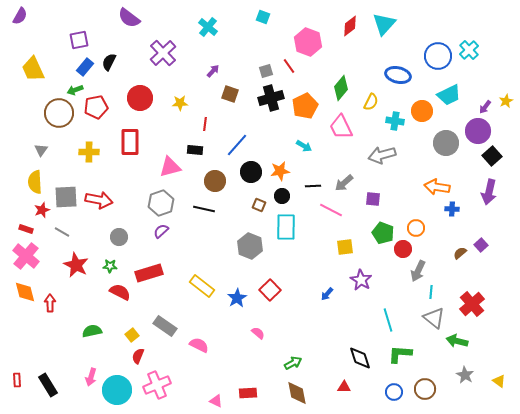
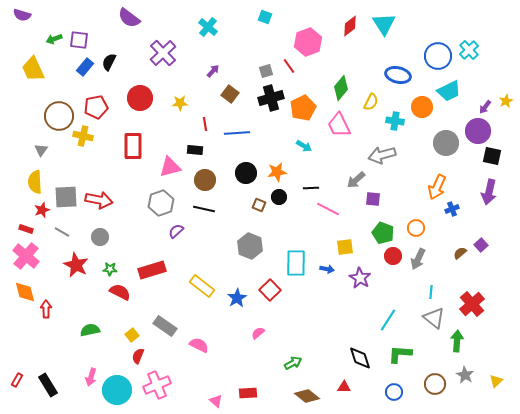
purple semicircle at (20, 16): moved 2 px right, 1 px up; rotated 78 degrees clockwise
cyan square at (263, 17): moved 2 px right
cyan triangle at (384, 24): rotated 15 degrees counterclockwise
purple square at (79, 40): rotated 18 degrees clockwise
pink hexagon at (308, 42): rotated 20 degrees clockwise
green arrow at (75, 90): moved 21 px left, 51 px up
brown square at (230, 94): rotated 18 degrees clockwise
cyan trapezoid at (449, 95): moved 4 px up
orange pentagon at (305, 106): moved 2 px left, 2 px down
orange circle at (422, 111): moved 4 px up
brown circle at (59, 113): moved 3 px down
red line at (205, 124): rotated 16 degrees counterclockwise
pink trapezoid at (341, 127): moved 2 px left, 2 px up
red rectangle at (130, 142): moved 3 px right, 4 px down
blue line at (237, 145): moved 12 px up; rotated 45 degrees clockwise
yellow cross at (89, 152): moved 6 px left, 16 px up; rotated 12 degrees clockwise
black square at (492, 156): rotated 36 degrees counterclockwise
orange star at (280, 171): moved 3 px left, 1 px down
black circle at (251, 172): moved 5 px left, 1 px down
brown circle at (215, 181): moved 10 px left, 1 px up
gray arrow at (344, 183): moved 12 px right, 3 px up
black line at (313, 186): moved 2 px left, 2 px down
orange arrow at (437, 187): rotated 75 degrees counterclockwise
black circle at (282, 196): moved 3 px left, 1 px down
blue cross at (452, 209): rotated 24 degrees counterclockwise
pink line at (331, 210): moved 3 px left, 1 px up
cyan rectangle at (286, 227): moved 10 px right, 36 px down
purple semicircle at (161, 231): moved 15 px right
gray circle at (119, 237): moved 19 px left
red circle at (403, 249): moved 10 px left, 7 px down
green star at (110, 266): moved 3 px down
gray arrow at (418, 271): moved 12 px up
red rectangle at (149, 273): moved 3 px right, 3 px up
purple star at (361, 280): moved 1 px left, 2 px up
blue arrow at (327, 294): moved 25 px up; rotated 120 degrees counterclockwise
red arrow at (50, 303): moved 4 px left, 6 px down
cyan line at (388, 320): rotated 50 degrees clockwise
green semicircle at (92, 331): moved 2 px left, 1 px up
pink semicircle at (258, 333): rotated 80 degrees counterclockwise
green arrow at (457, 341): rotated 80 degrees clockwise
red rectangle at (17, 380): rotated 32 degrees clockwise
yellow triangle at (499, 381): moved 3 px left; rotated 40 degrees clockwise
brown circle at (425, 389): moved 10 px right, 5 px up
brown diamond at (297, 393): moved 10 px right, 3 px down; rotated 40 degrees counterclockwise
pink triangle at (216, 401): rotated 16 degrees clockwise
